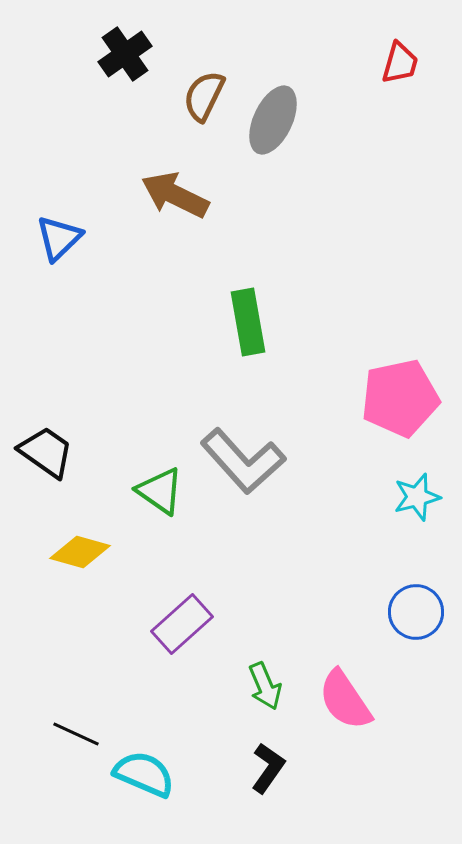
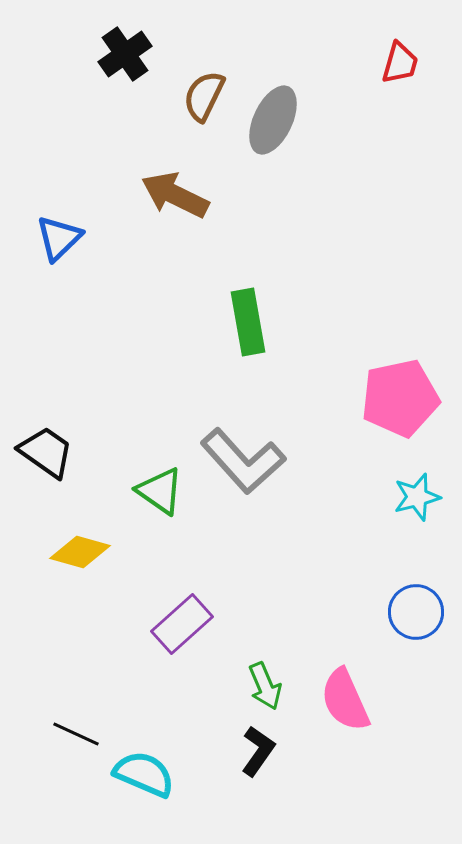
pink semicircle: rotated 10 degrees clockwise
black L-shape: moved 10 px left, 17 px up
